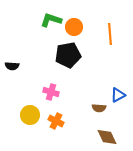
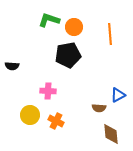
green L-shape: moved 2 px left
pink cross: moved 3 px left, 1 px up; rotated 14 degrees counterclockwise
brown diamond: moved 4 px right, 3 px up; rotated 20 degrees clockwise
